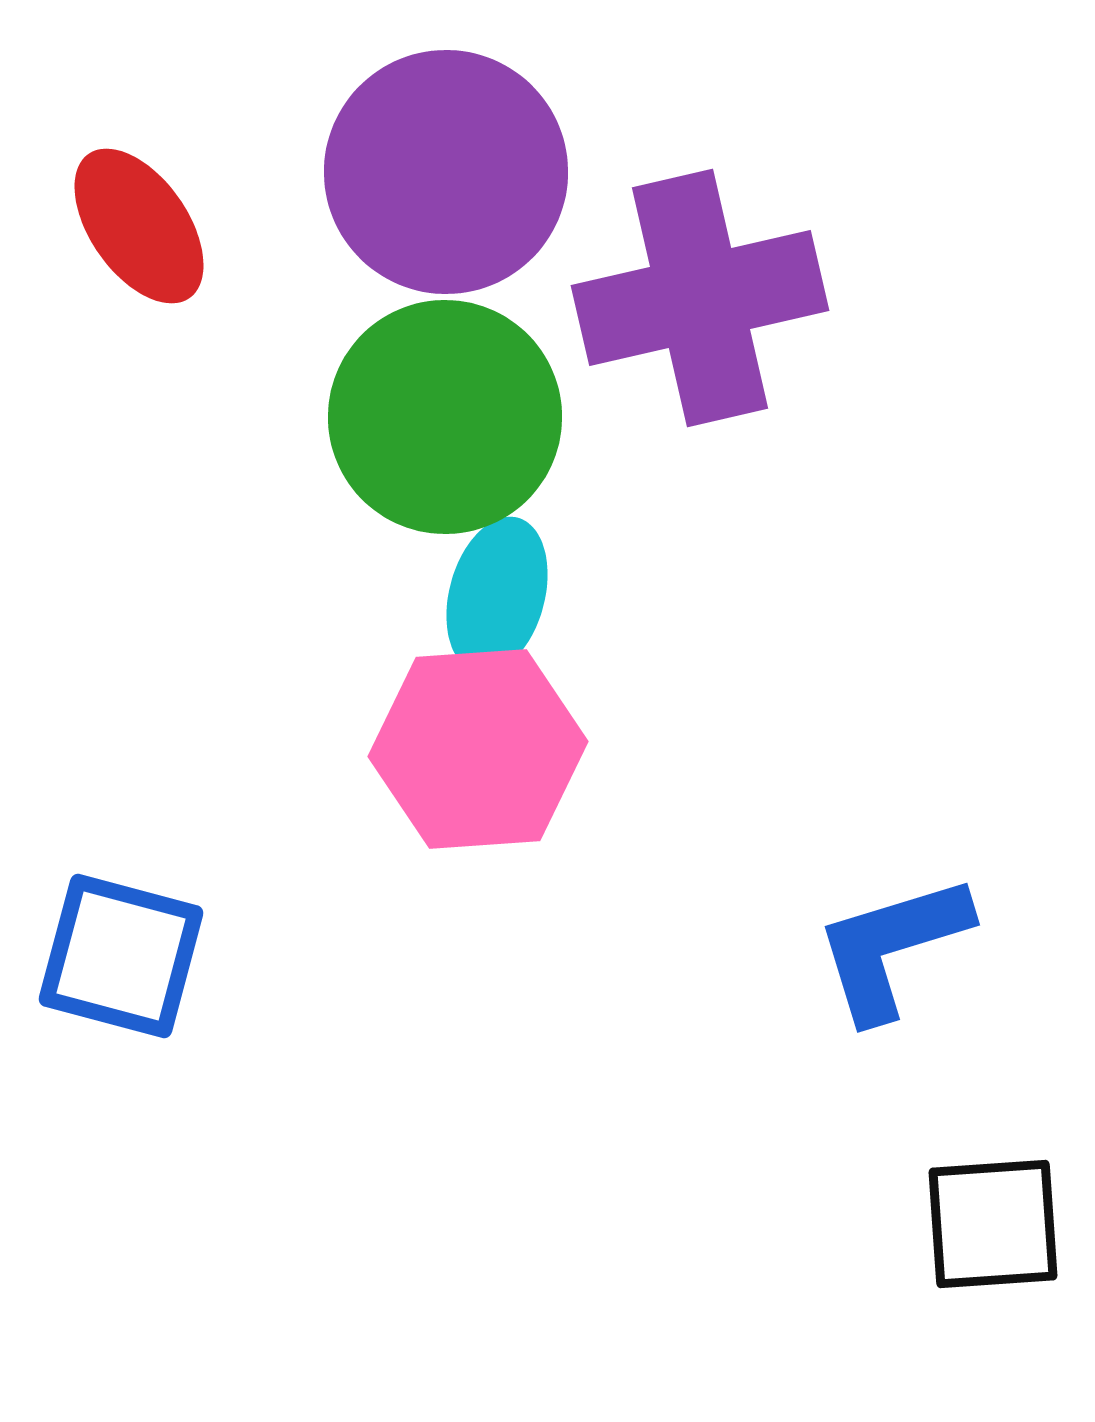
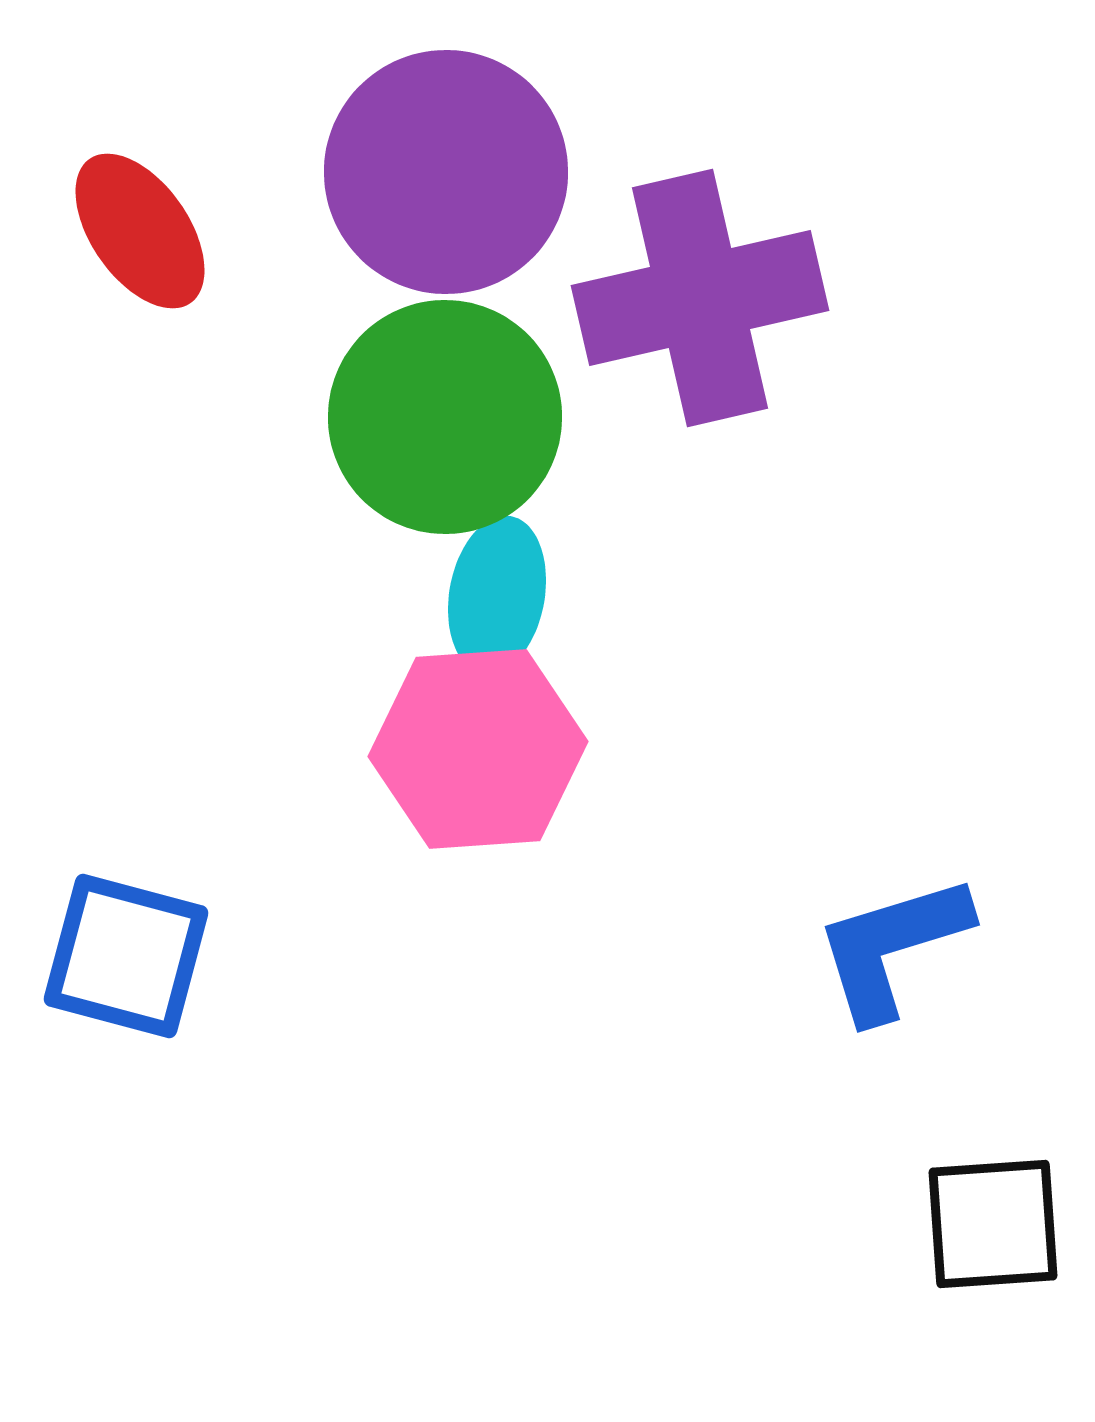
red ellipse: moved 1 px right, 5 px down
cyan ellipse: rotated 5 degrees counterclockwise
blue square: moved 5 px right
